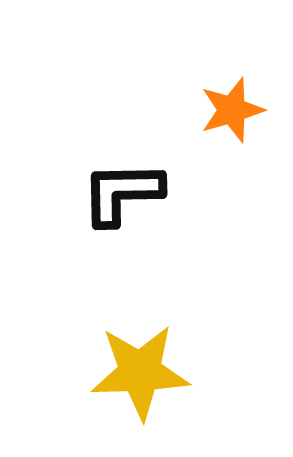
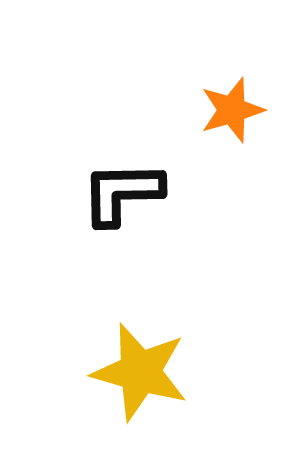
yellow star: rotated 18 degrees clockwise
